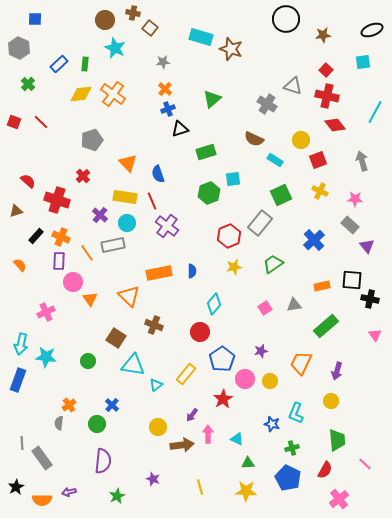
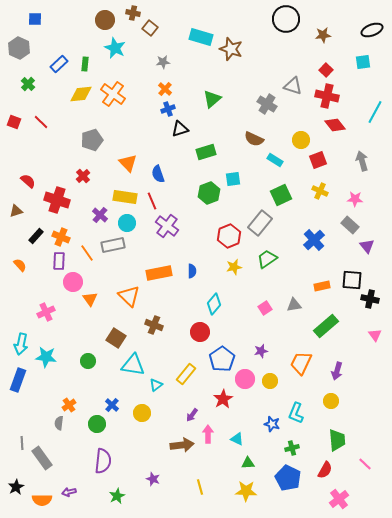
green trapezoid at (273, 264): moved 6 px left, 5 px up
yellow circle at (158, 427): moved 16 px left, 14 px up
